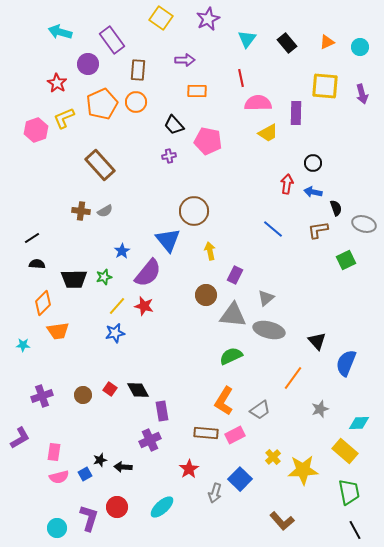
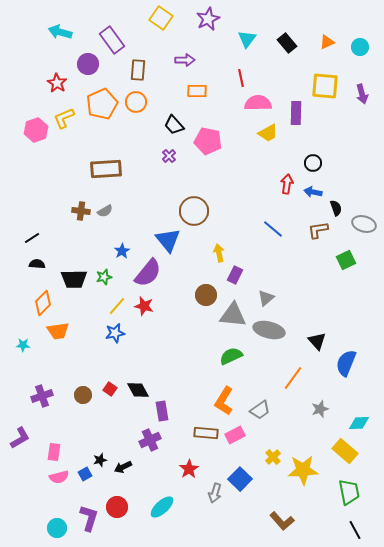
purple cross at (169, 156): rotated 32 degrees counterclockwise
brown rectangle at (100, 165): moved 6 px right, 4 px down; rotated 52 degrees counterclockwise
yellow arrow at (210, 251): moved 9 px right, 2 px down
black arrow at (123, 467): rotated 30 degrees counterclockwise
